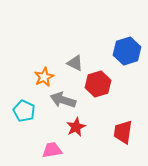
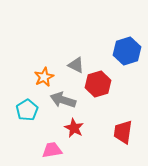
gray triangle: moved 1 px right, 2 px down
cyan pentagon: moved 3 px right, 1 px up; rotated 15 degrees clockwise
red star: moved 2 px left, 1 px down; rotated 18 degrees counterclockwise
